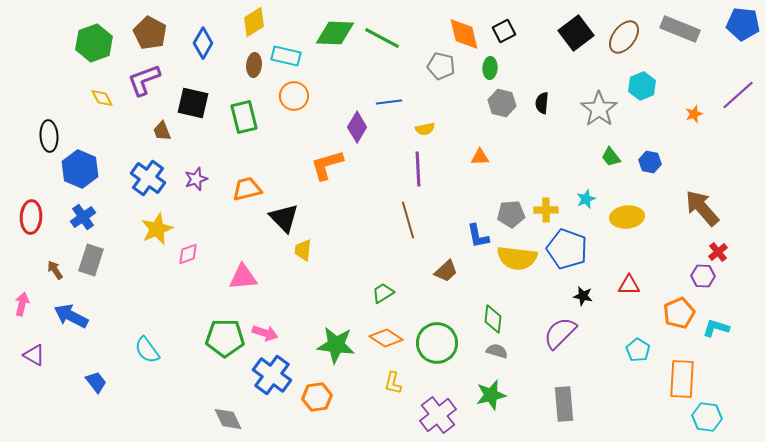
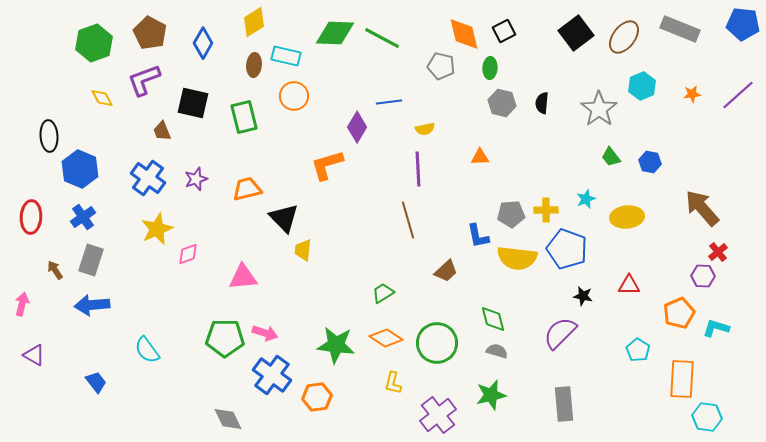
orange star at (694, 114): moved 2 px left, 20 px up; rotated 12 degrees clockwise
blue arrow at (71, 316): moved 21 px right, 11 px up; rotated 32 degrees counterclockwise
green diamond at (493, 319): rotated 20 degrees counterclockwise
